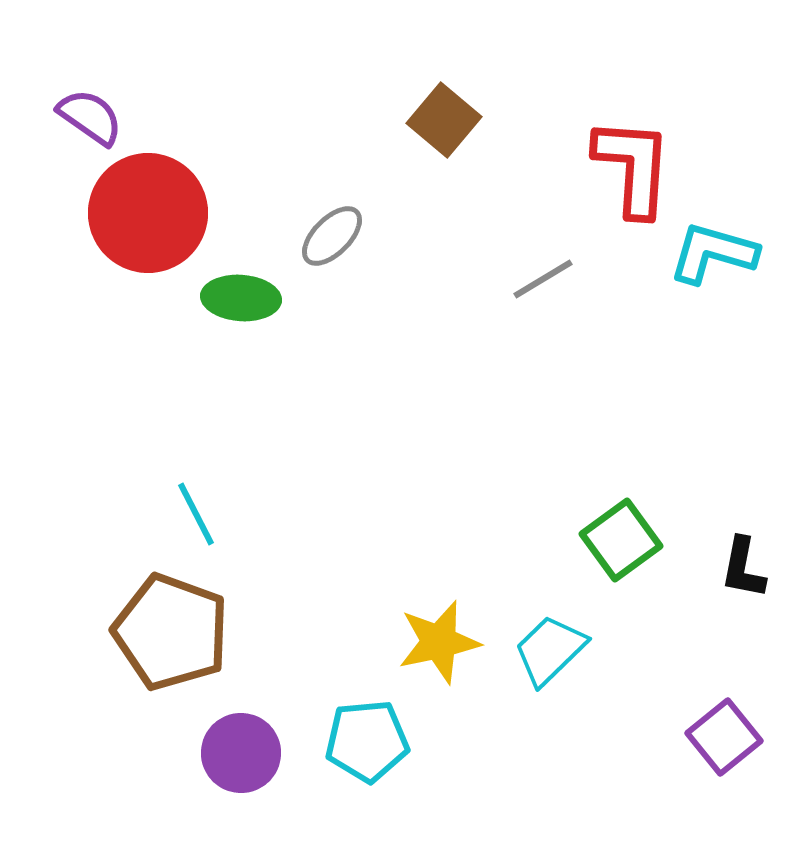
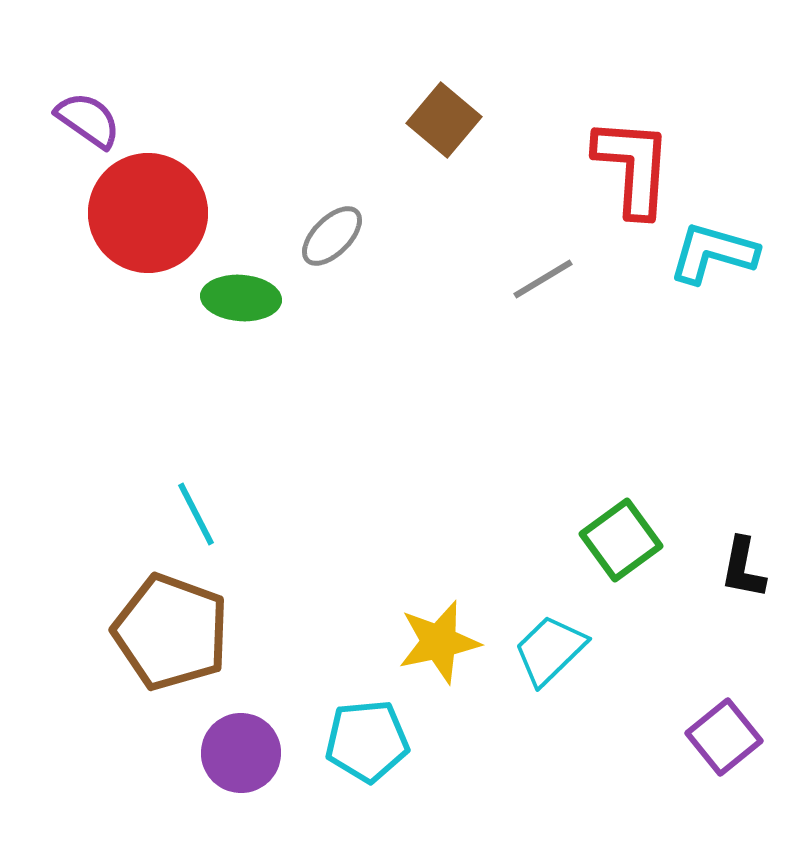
purple semicircle: moved 2 px left, 3 px down
